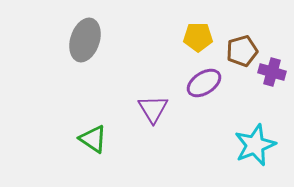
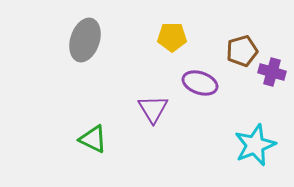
yellow pentagon: moved 26 px left
purple ellipse: moved 4 px left; rotated 52 degrees clockwise
green triangle: rotated 8 degrees counterclockwise
